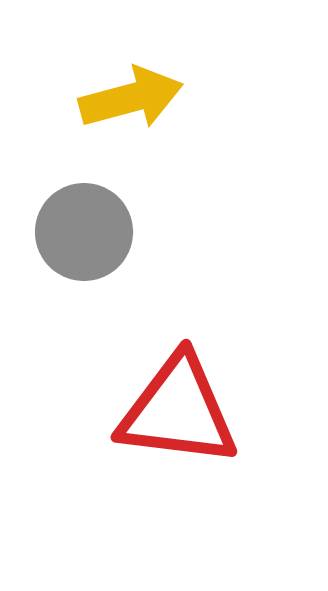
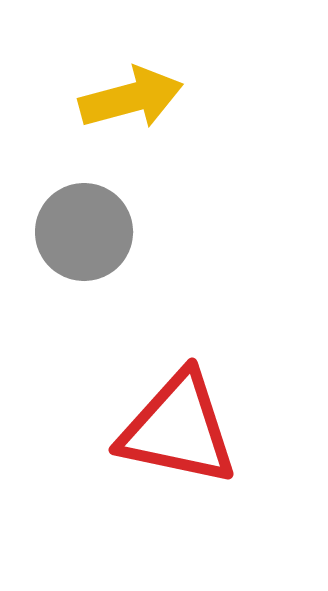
red triangle: moved 18 px down; rotated 5 degrees clockwise
